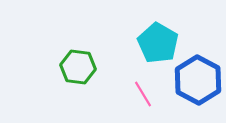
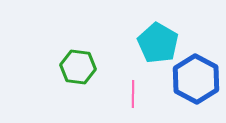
blue hexagon: moved 2 px left, 1 px up
pink line: moved 10 px left; rotated 32 degrees clockwise
